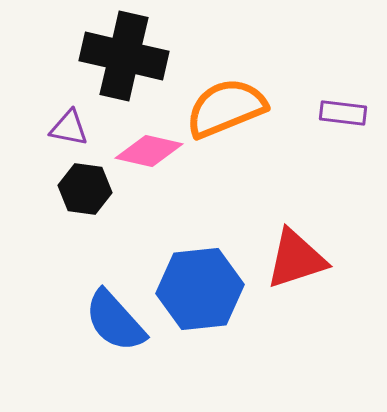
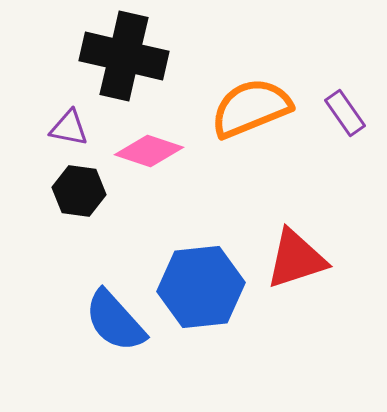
orange semicircle: moved 25 px right
purple rectangle: moved 2 px right; rotated 48 degrees clockwise
pink diamond: rotated 6 degrees clockwise
black hexagon: moved 6 px left, 2 px down
blue hexagon: moved 1 px right, 2 px up
